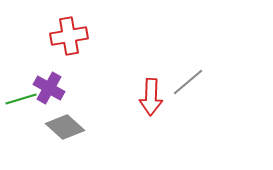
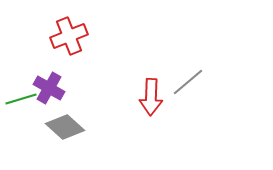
red cross: rotated 12 degrees counterclockwise
